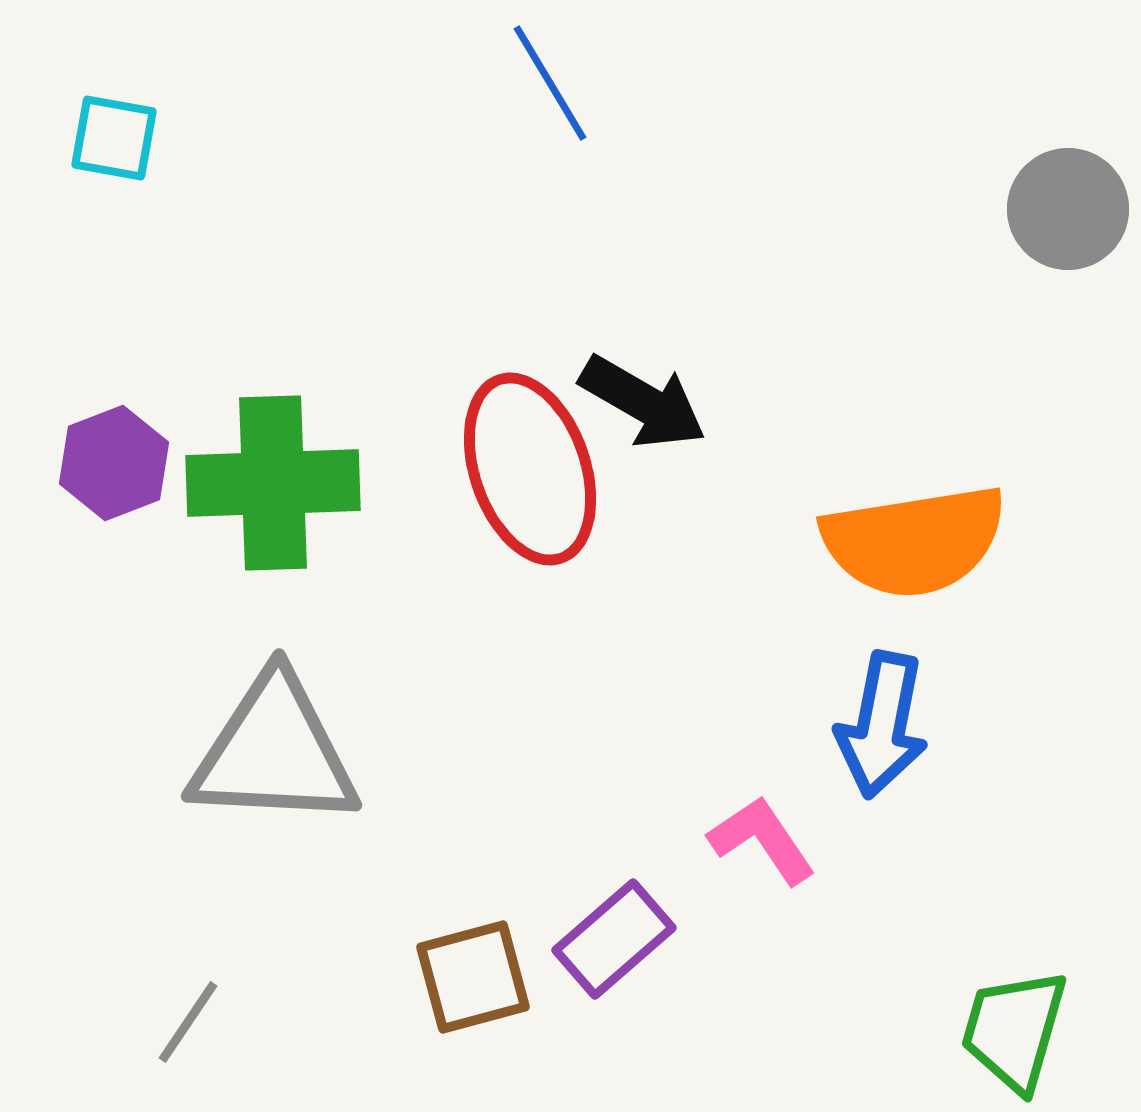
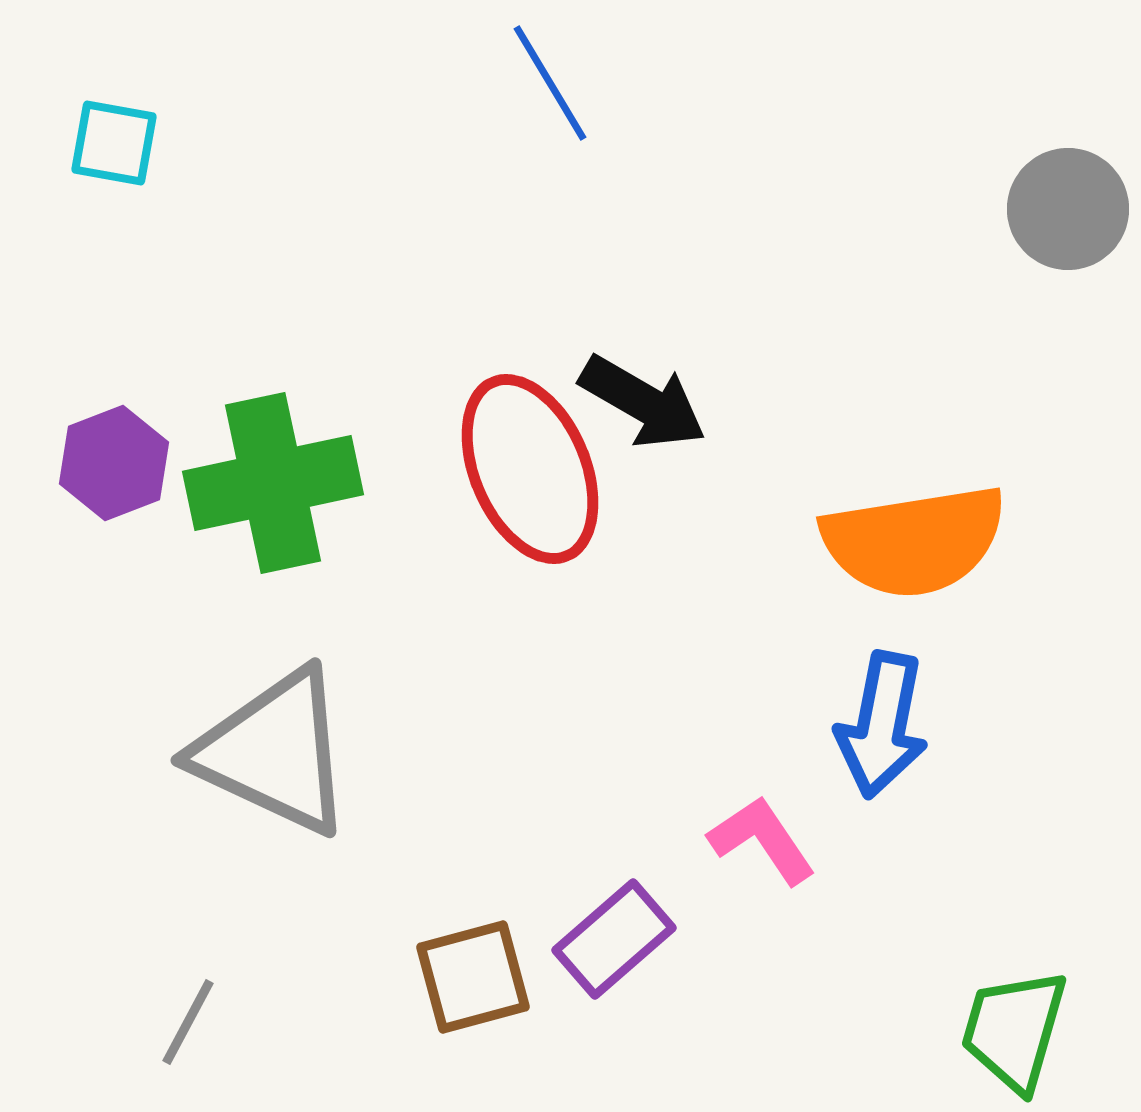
cyan square: moved 5 px down
red ellipse: rotated 4 degrees counterclockwise
green cross: rotated 10 degrees counterclockwise
gray triangle: rotated 22 degrees clockwise
gray line: rotated 6 degrees counterclockwise
